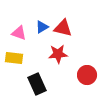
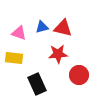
blue triangle: rotated 16 degrees clockwise
red circle: moved 8 px left
